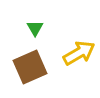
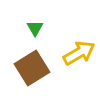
brown square: moved 2 px right, 1 px down; rotated 8 degrees counterclockwise
